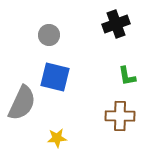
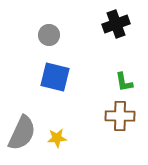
green L-shape: moved 3 px left, 6 px down
gray semicircle: moved 30 px down
